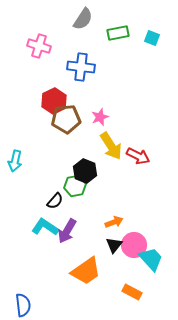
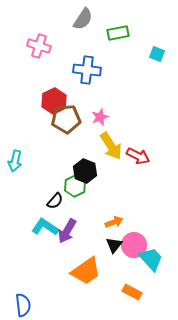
cyan square: moved 5 px right, 16 px down
blue cross: moved 6 px right, 3 px down
green hexagon: rotated 15 degrees counterclockwise
